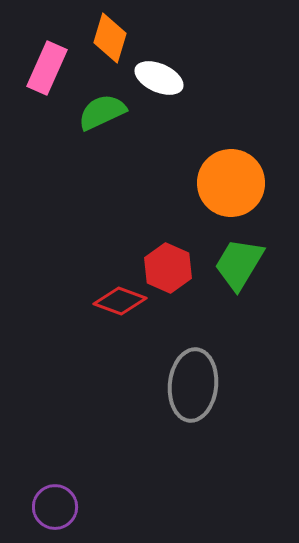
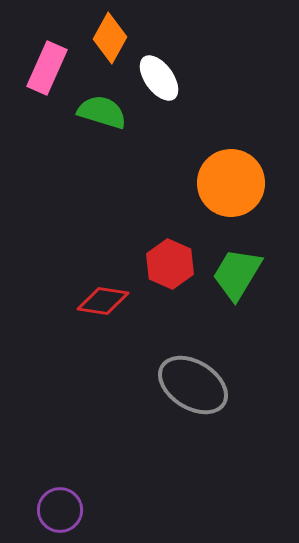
orange diamond: rotated 12 degrees clockwise
white ellipse: rotated 30 degrees clockwise
green semicircle: rotated 42 degrees clockwise
green trapezoid: moved 2 px left, 10 px down
red hexagon: moved 2 px right, 4 px up
red diamond: moved 17 px left; rotated 12 degrees counterclockwise
gray ellipse: rotated 64 degrees counterclockwise
purple circle: moved 5 px right, 3 px down
